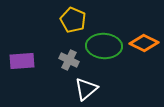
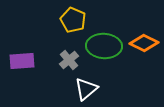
gray cross: rotated 24 degrees clockwise
